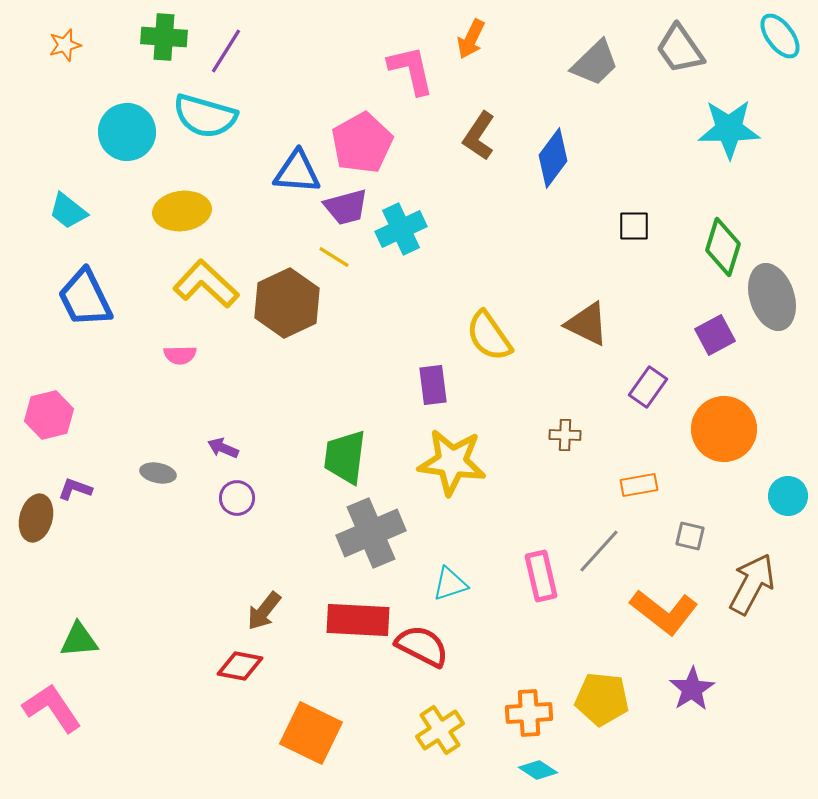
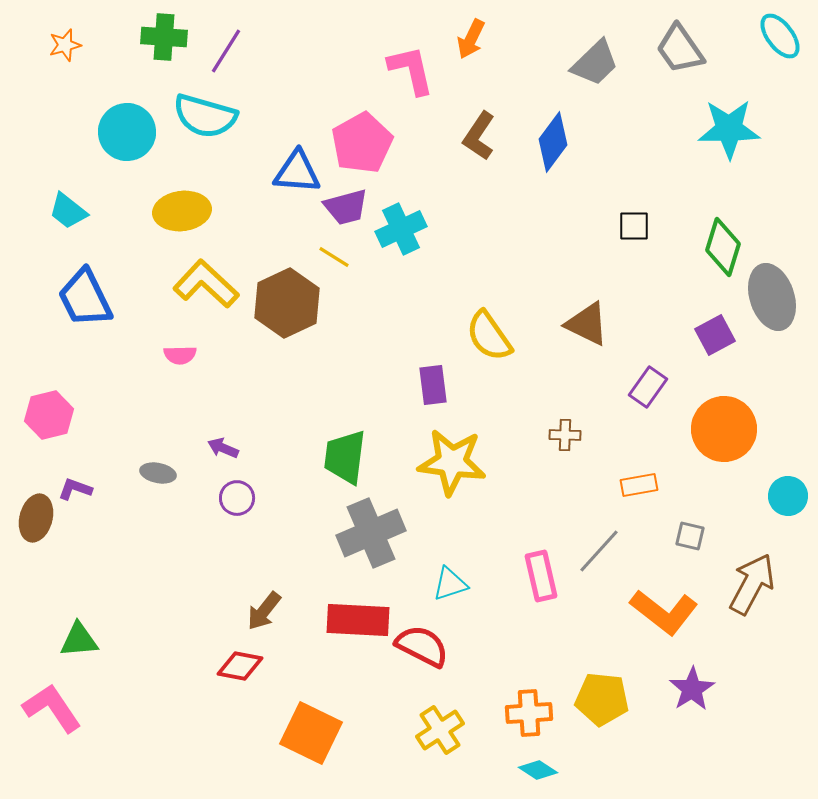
blue diamond at (553, 158): moved 16 px up
